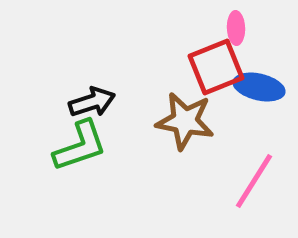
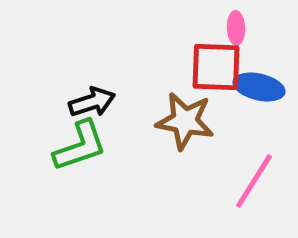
red square: rotated 24 degrees clockwise
